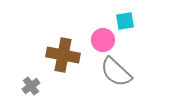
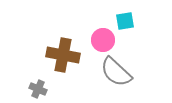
gray cross: moved 7 px right, 3 px down; rotated 30 degrees counterclockwise
